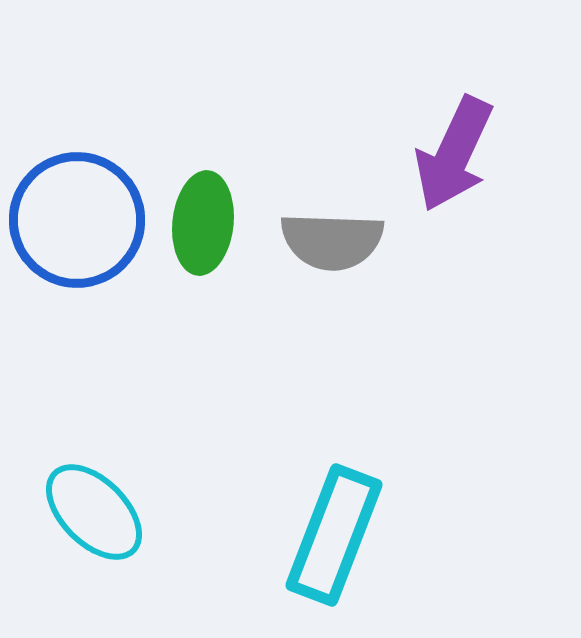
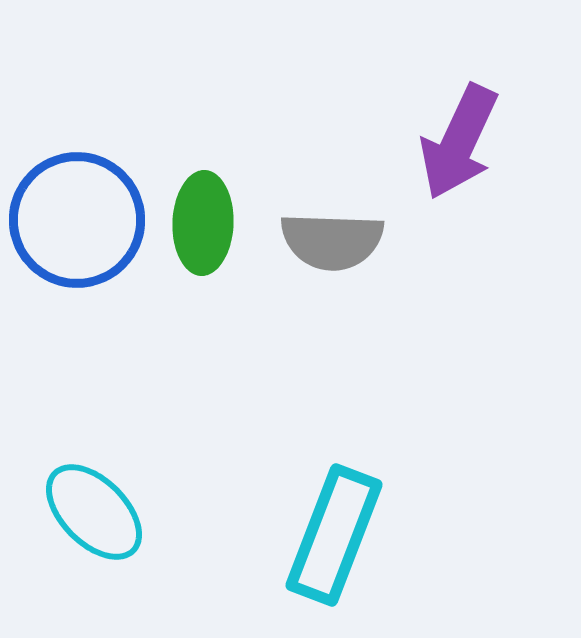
purple arrow: moved 5 px right, 12 px up
green ellipse: rotated 4 degrees counterclockwise
